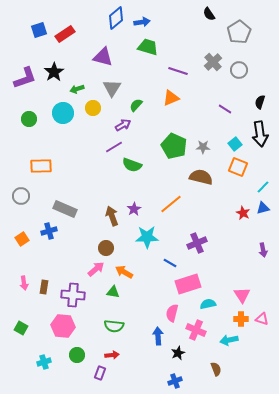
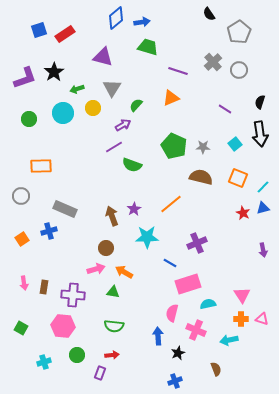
orange square at (238, 167): moved 11 px down
pink arrow at (96, 269): rotated 24 degrees clockwise
